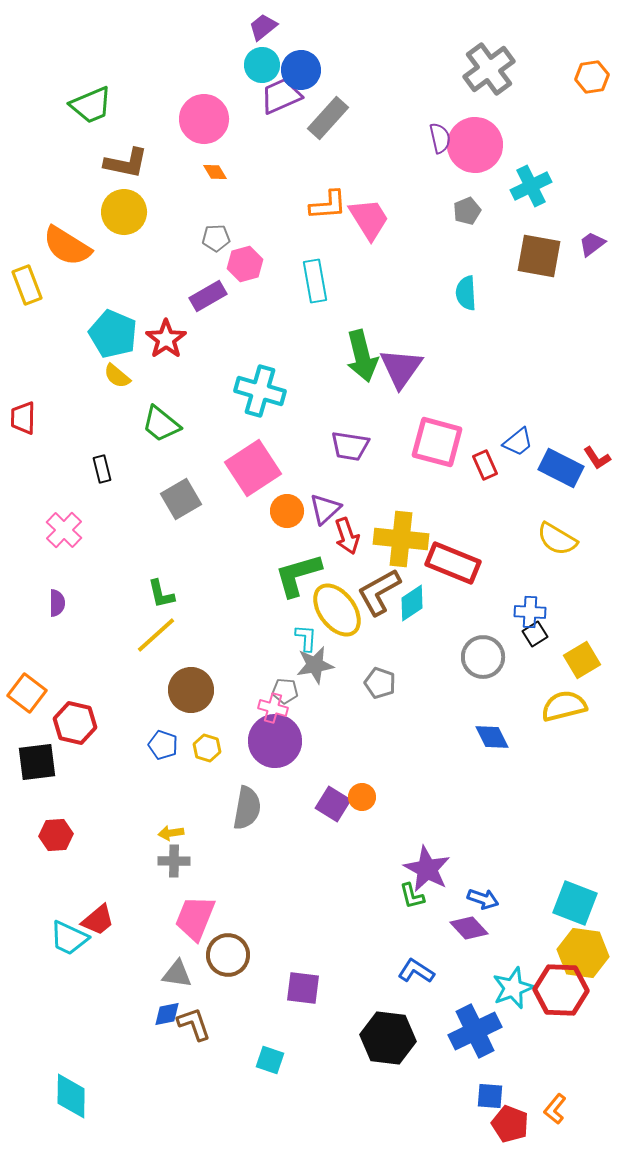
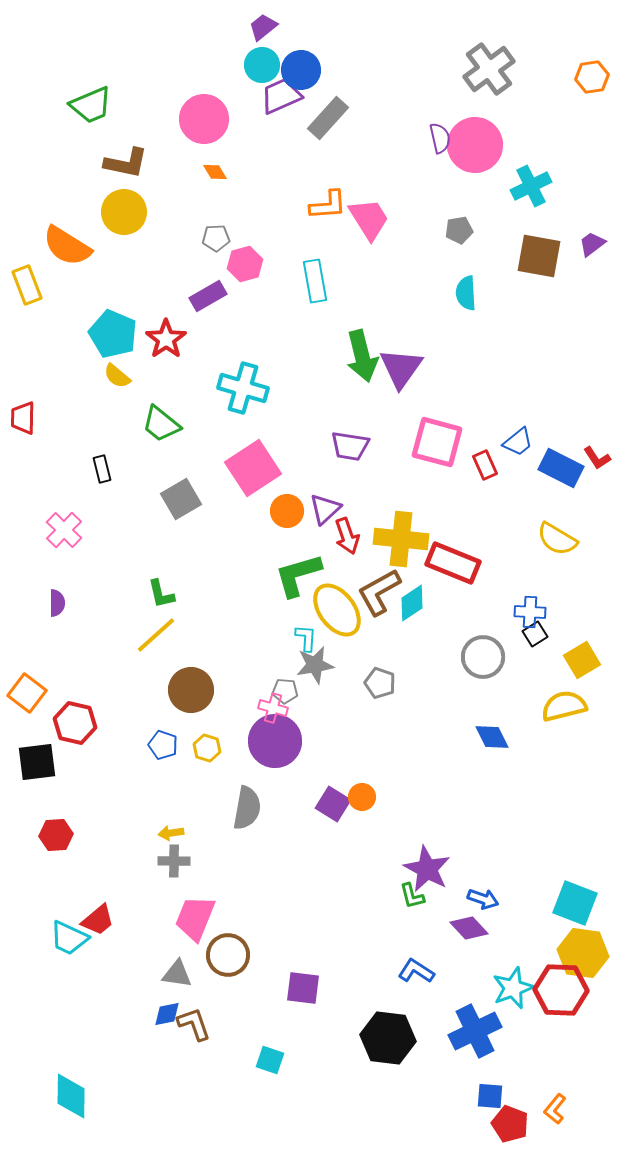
gray pentagon at (467, 211): moved 8 px left, 19 px down; rotated 12 degrees clockwise
cyan cross at (260, 391): moved 17 px left, 3 px up
